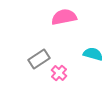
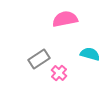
pink semicircle: moved 1 px right, 2 px down
cyan semicircle: moved 3 px left
